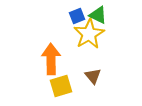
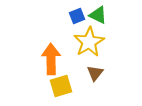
yellow star: moved 8 px down
brown triangle: moved 2 px right, 3 px up; rotated 18 degrees clockwise
